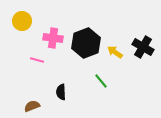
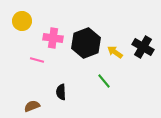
green line: moved 3 px right
